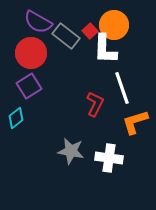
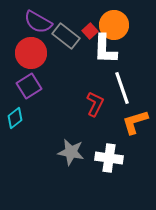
cyan diamond: moved 1 px left
gray star: moved 1 px down
